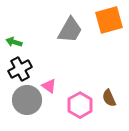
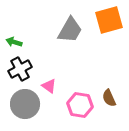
gray circle: moved 2 px left, 4 px down
pink hexagon: rotated 20 degrees counterclockwise
